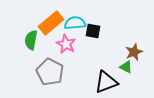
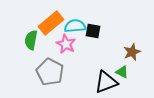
cyan semicircle: moved 3 px down
brown star: moved 2 px left
green triangle: moved 4 px left, 5 px down
